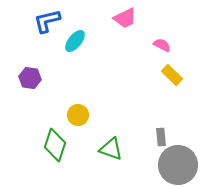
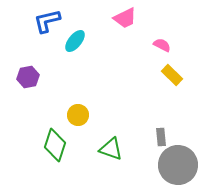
purple hexagon: moved 2 px left, 1 px up; rotated 20 degrees counterclockwise
